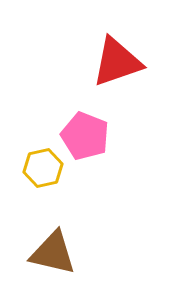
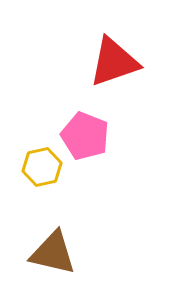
red triangle: moved 3 px left
yellow hexagon: moved 1 px left, 1 px up
